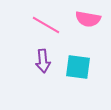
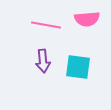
pink semicircle: moved 1 px left; rotated 15 degrees counterclockwise
pink line: rotated 20 degrees counterclockwise
